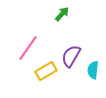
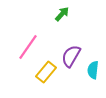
pink line: moved 1 px up
yellow rectangle: moved 1 px down; rotated 20 degrees counterclockwise
